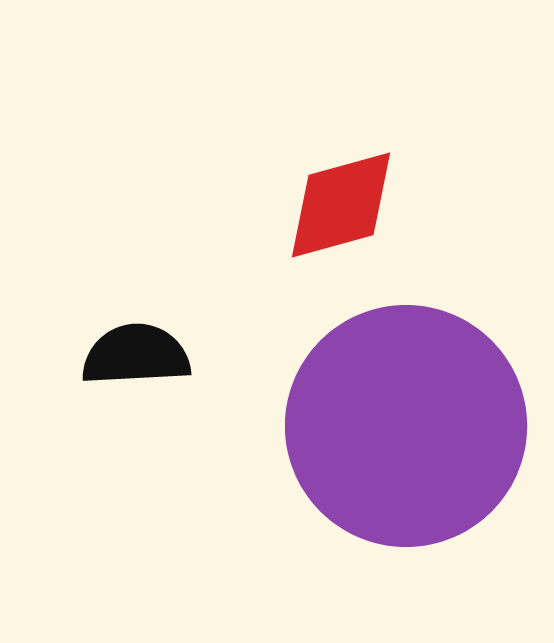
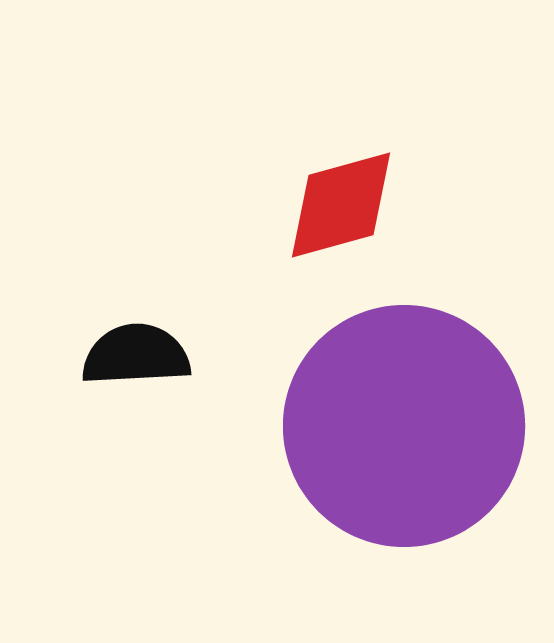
purple circle: moved 2 px left
